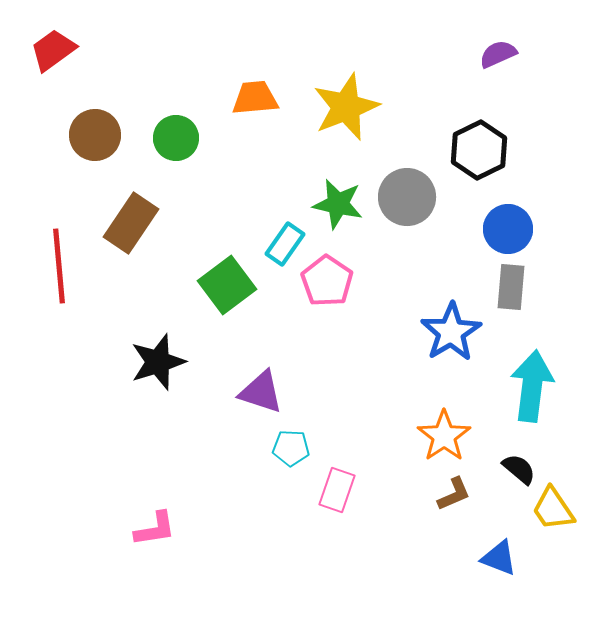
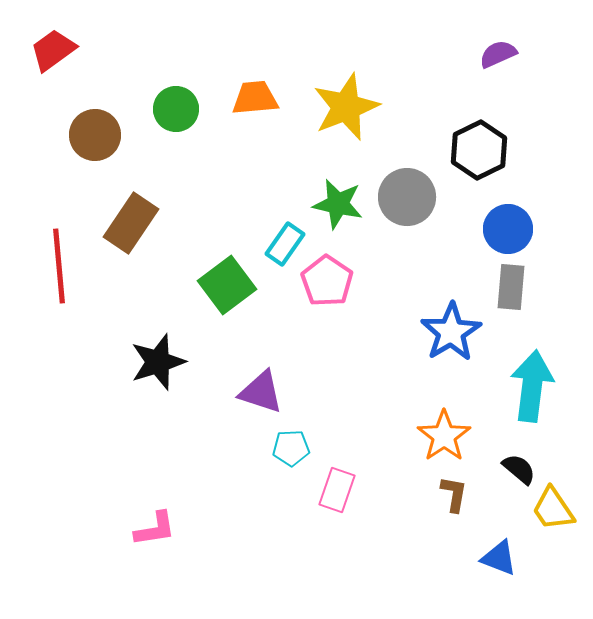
green circle: moved 29 px up
cyan pentagon: rotated 6 degrees counterclockwise
brown L-shape: rotated 57 degrees counterclockwise
